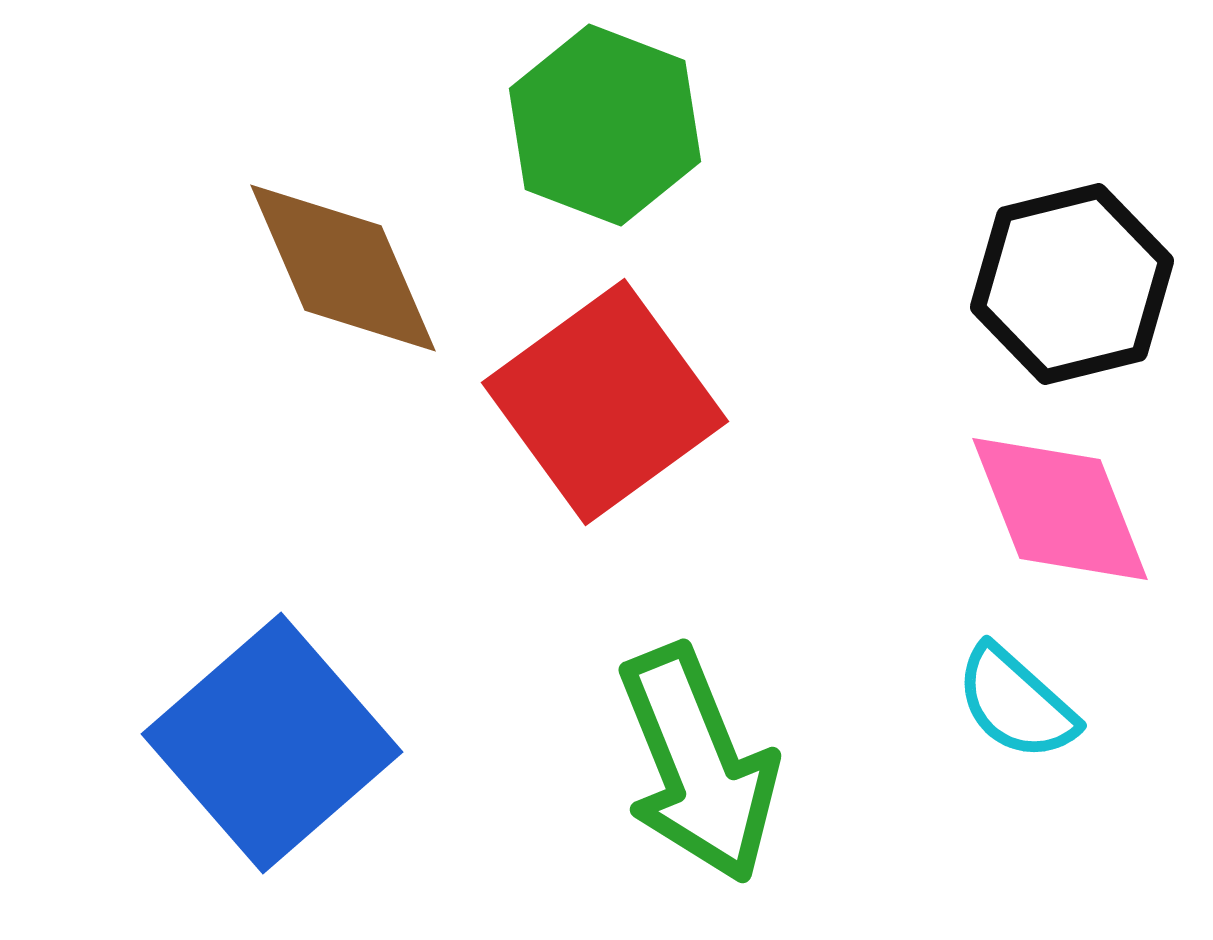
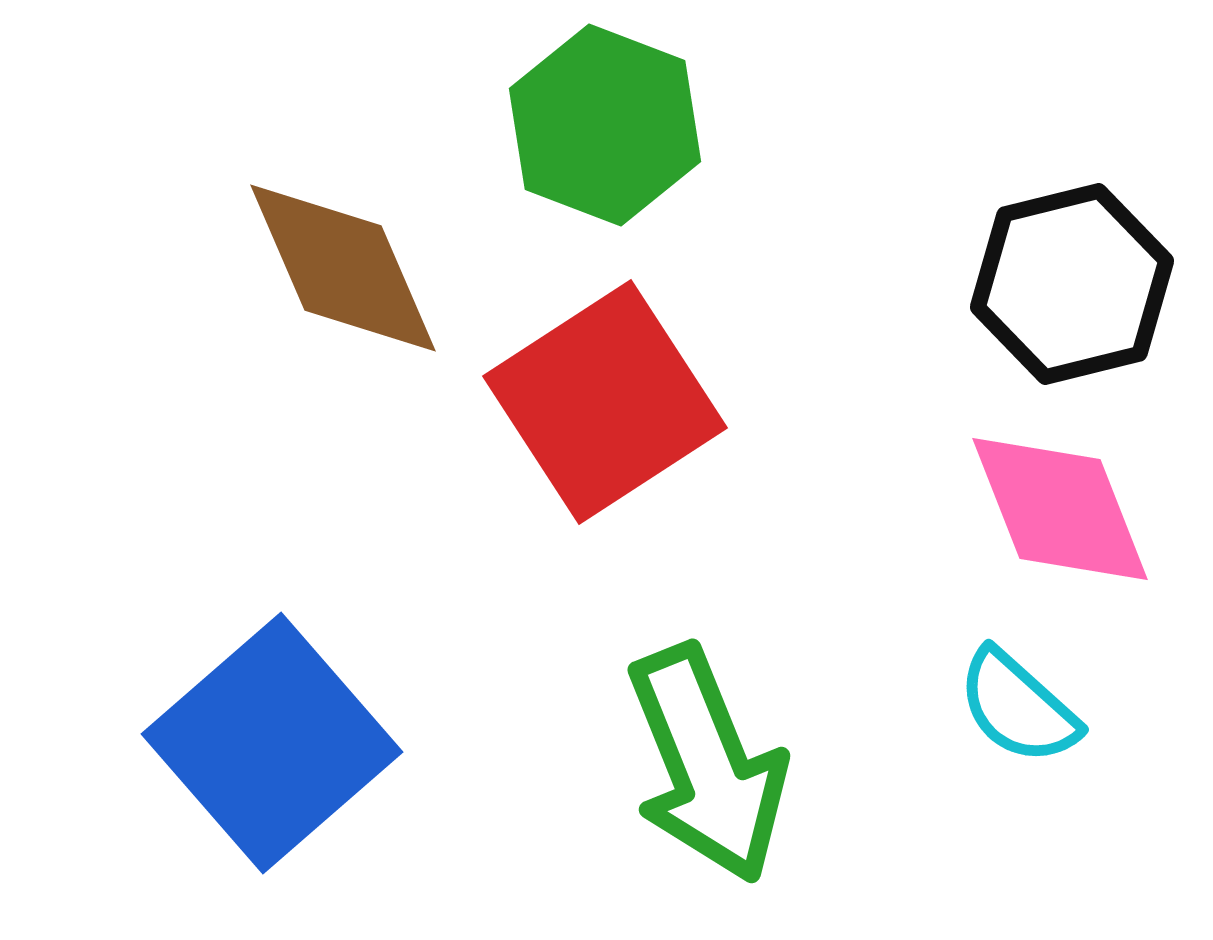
red square: rotated 3 degrees clockwise
cyan semicircle: moved 2 px right, 4 px down
green arrow: moved 9 px right
